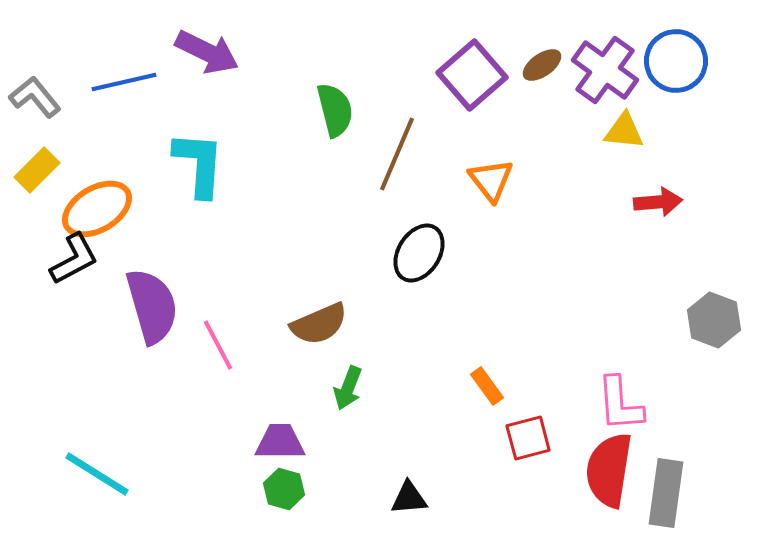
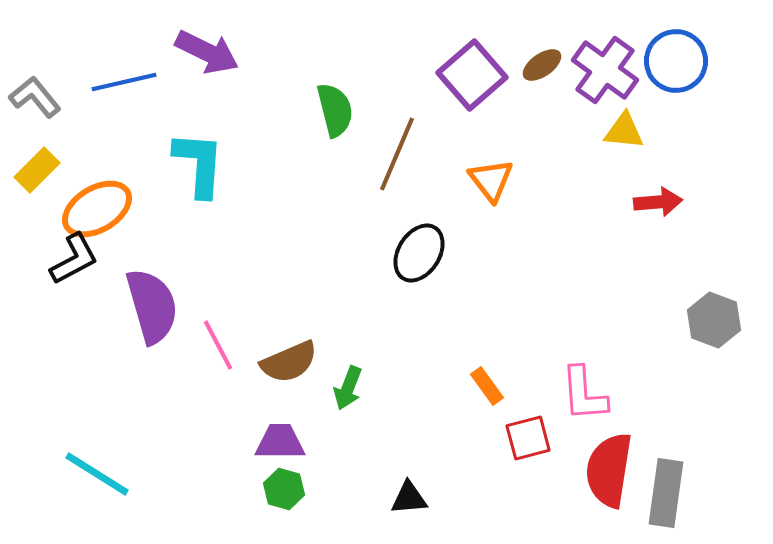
brown semicircle: moved 30 px left, 38 px down
pink L-shape: moved 36 px left, 10 px up
